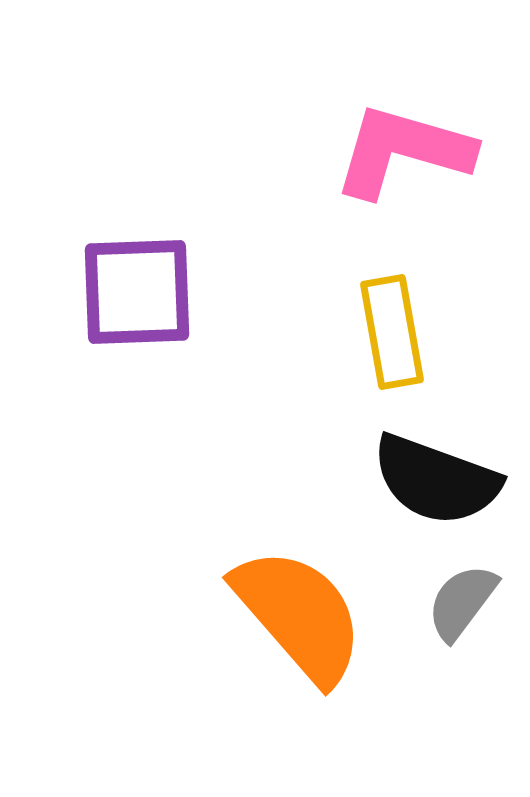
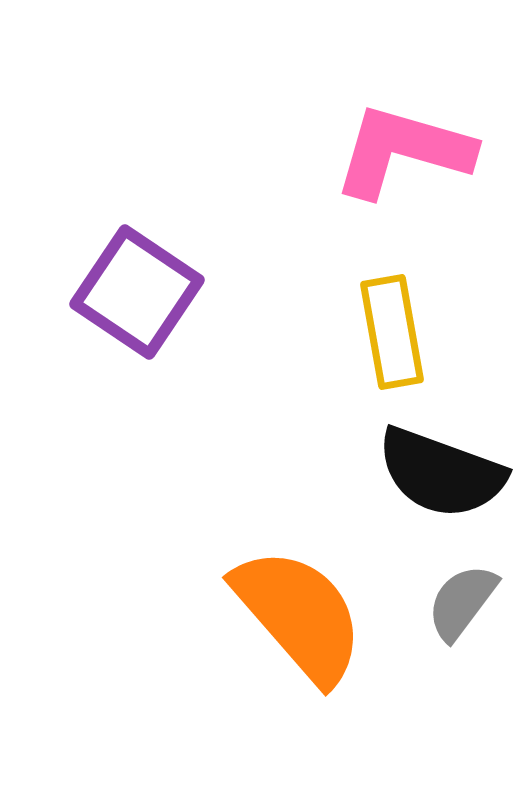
purple square: rotated 36 degrees clockwise
black semicircle: moved 5 px right, 7 px up
